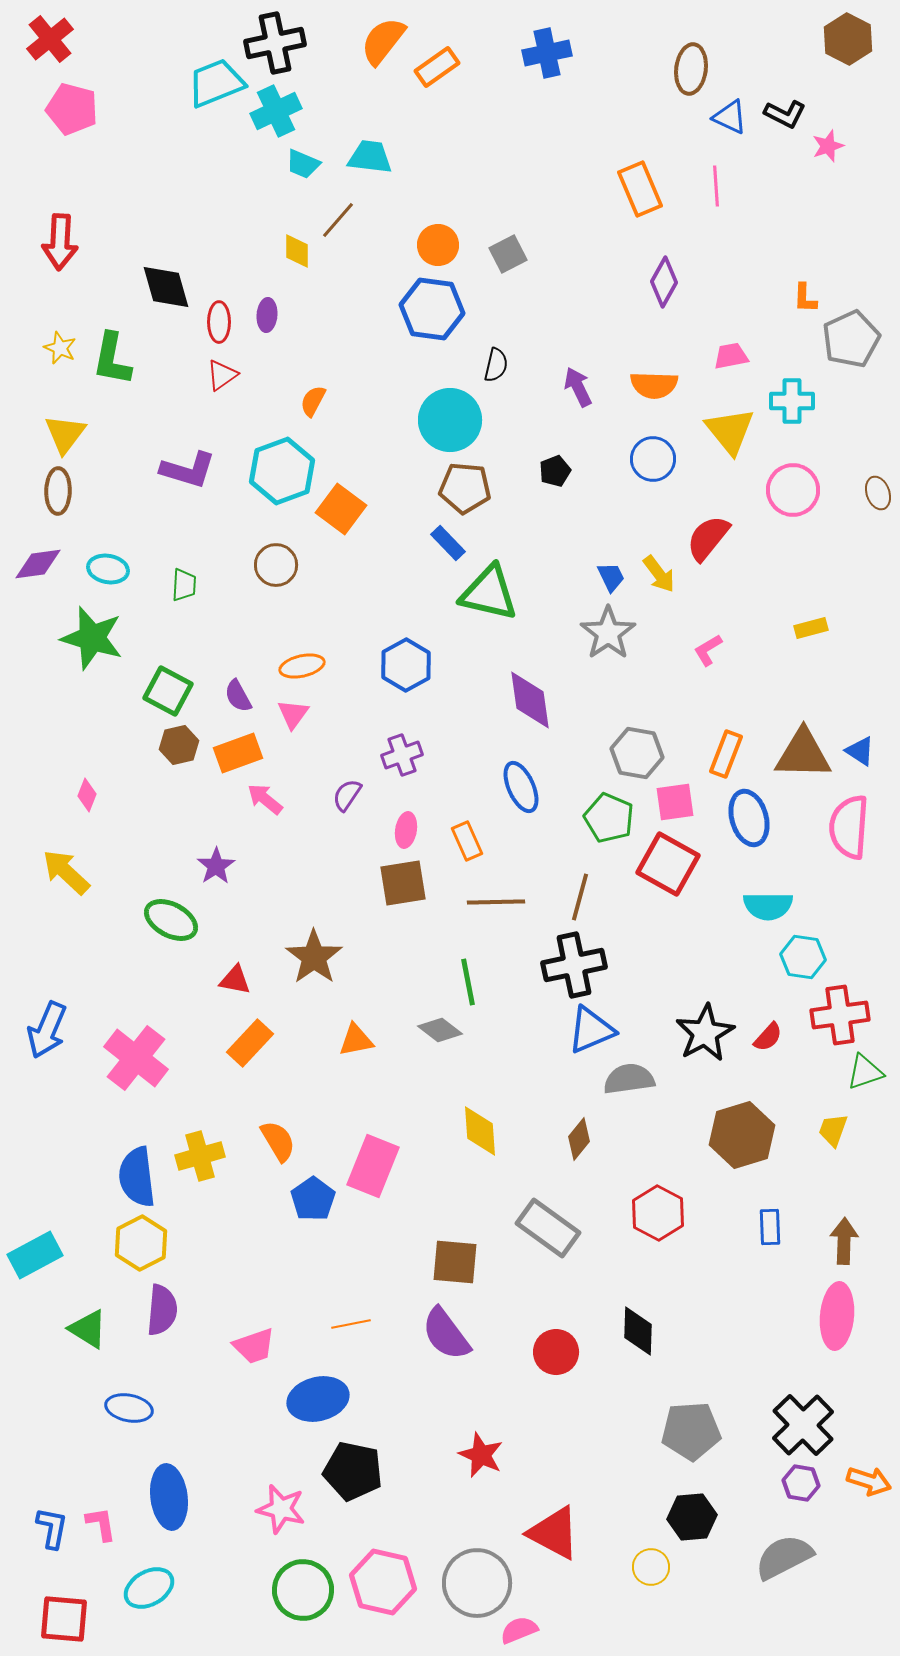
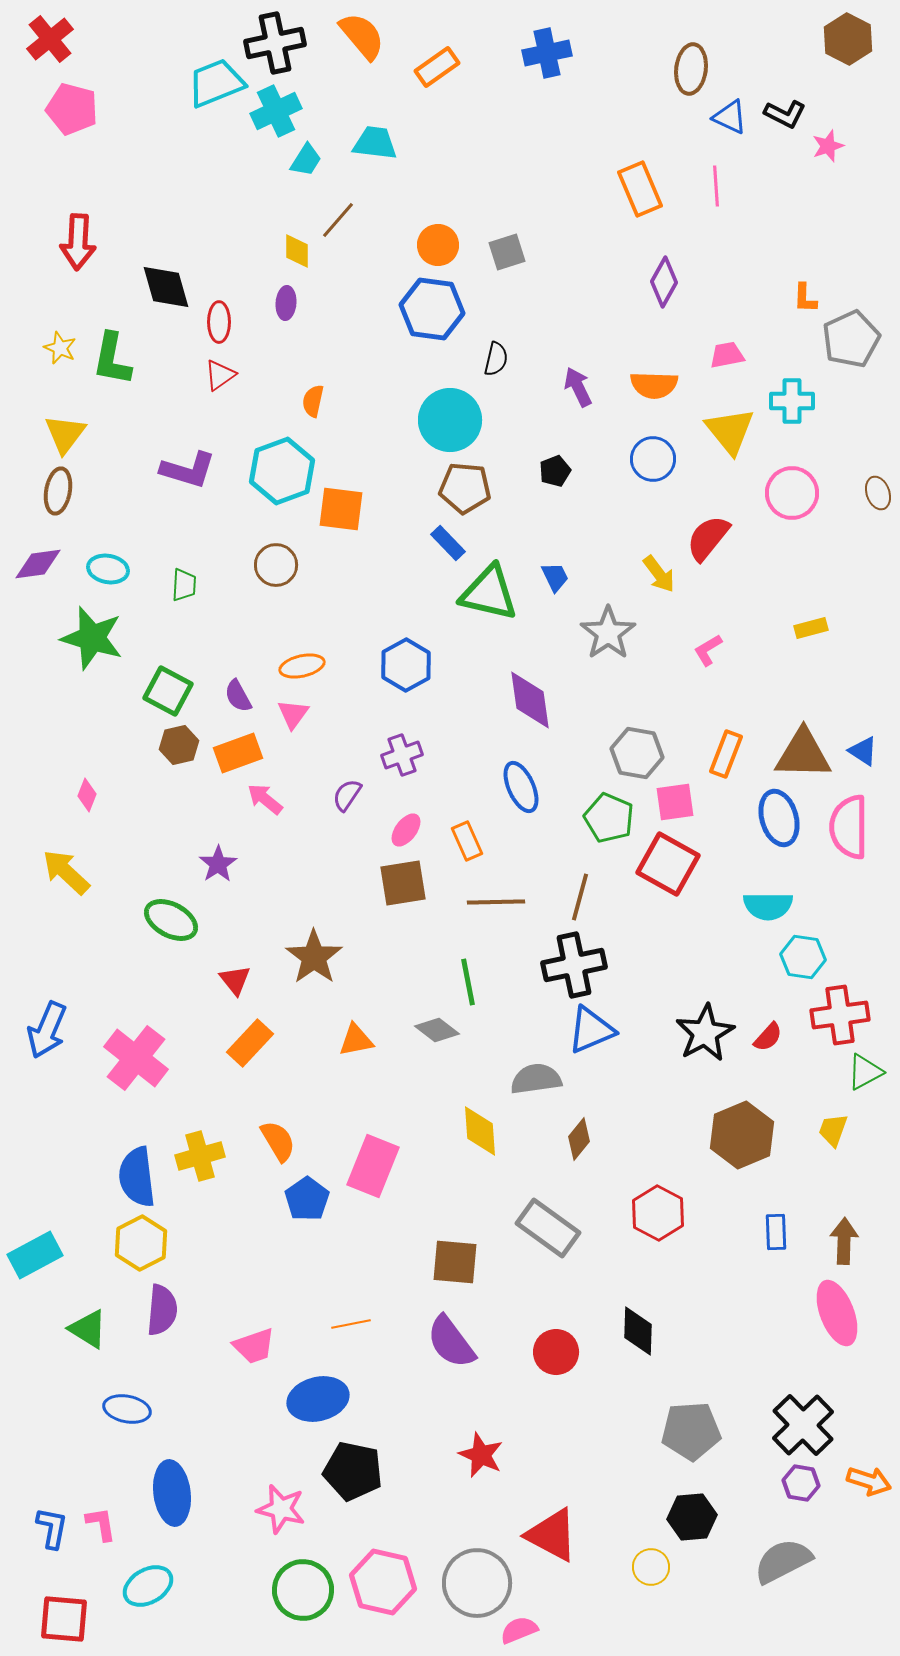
orange semicircle at (383, 41): moved 21 px left, 5 px up; rotated 102 degrees clockwise
cyan trapezoid at (370, 157): moved 5 px right, 14 px up
cyan trapezoid at (303, 164): moved 3 px right, 4 px up; rotated 81 degrees counterclockwise
red arrow at (60, 242): moved 18 px right
gray square at (508, 254): moved 1 px left, 2 px up; rotated 9 degrees clockwise
purple ellipse at (267, 315): moved 19 px right, 12 px up
pink trapezoid at (731, 356): moved 4 px left, 1 px up
black semicircle at (496, 365): moved 6 px up
red triangle at (222, 375): moved 2 px left
orange semicircle at (313, 401): rotated 16 degrees counterclockwise
pink circle at (793, 490): moved 1 px left, 3 px down
brown ellipse at (58, 491): rotated 9 degrees clockwise
orange square at (341, 509): rotated 30 degrees counterclockwise
blue trapezoid at (611, 577): moved 56 px left
blue triangle at (860, 751): moved 3 px right
blue ellipse at (749, 818): moved 30 px right
pink semicircle at (849, 827): rotated 4 degrees counterclockwise
pink ellipse at (406, 830): rotated 28 degrees clockwise
purple star at (216, 866): moved 2 px right, 2 px up
red triangle at (235, 980): rotated 40 degrees clockwise
gray diamond at (440, 1030): moved 3 px left
green triangle at (865, 1072): rotated 9 degrees counterclockwise
gray semicircle at (629, 1079): moved 93 px left
brown hexagon at (742, 1135): rotated 6 degrees counterclockwise
blue pentagon at (313, 1199): moved 6 px left
blue rectangle at (770, 1227): moved 6 px right, 5 px down
pink ellipse at (837, 1316): moved 3 px up; rotated 26 degrees counterclockwise
purple semicircle at (446, 1334): moved 5 px right, 8 px down
blue ellipse at (129, 1408): moved 2 px left, 1 px down
blue ellipse at (169, 1497): moved 3 px right, 4 px up
red triangle at (554, 1533): moved 2 px left, 2 px down
gray semicircle at (784, 1557): moved 1 px left, 4 px down
cyan ellipse at (149, 1588): moved 1 px left, 2 px up
